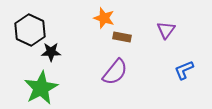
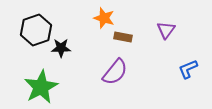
black hexagon: moved 6 px right; rotated 16 degrees clockwise
brown rectangle: moved 1 px right
black star: moved 10 px right, 4 px up
blue L-shape: moved 4 px right, 1 px up
green star: moved 1 px up
